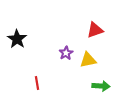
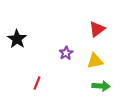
red triangle: moved 2 px right, 1 px up; rotated 18 degrees counterclockwise
yellow triangle: moved 7 px right, 1 px down
red line: rotated 32 degrees clockwise
